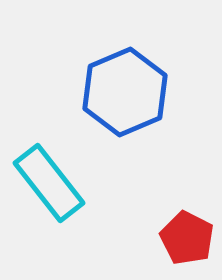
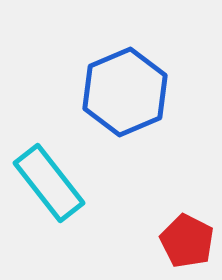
red pentagon: moved 3 px down
